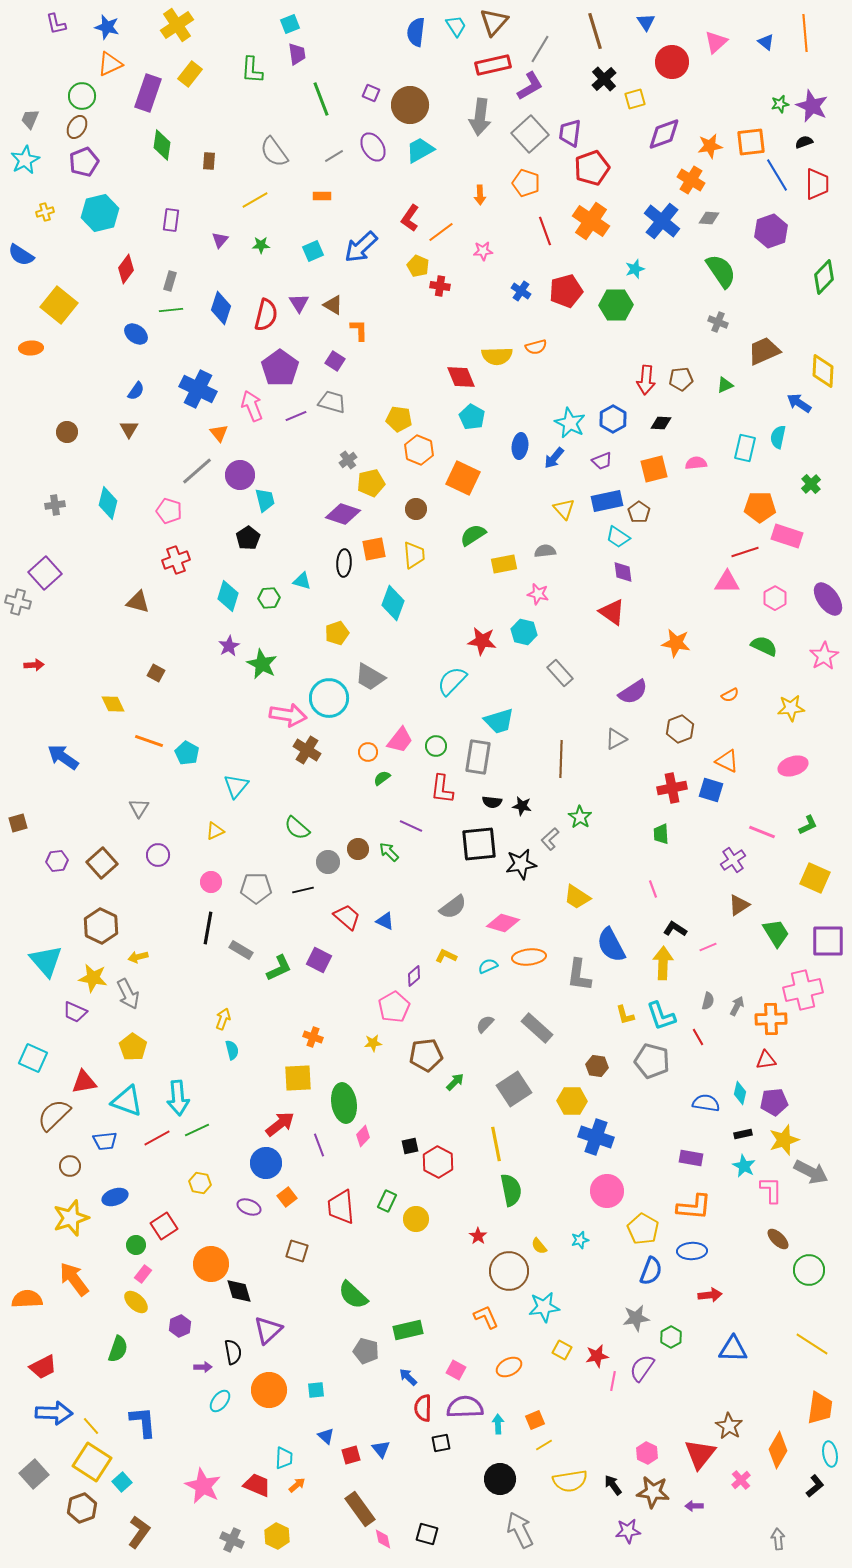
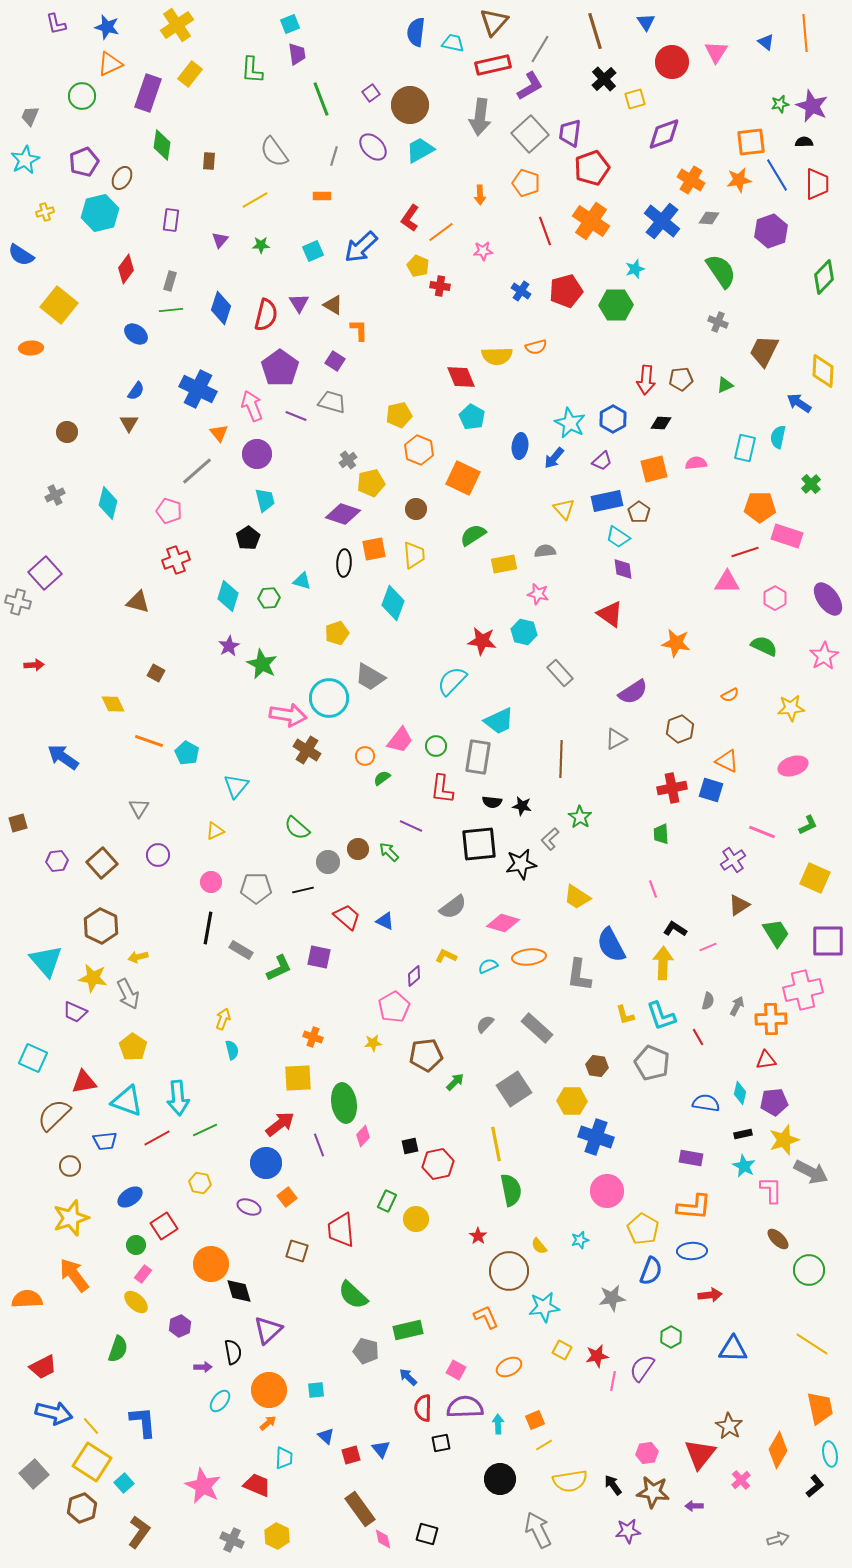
cyan trapezoid at (456, 26): moved 3 px left, 17 px down; rotated 45 degrees counterclockwise
pink triangle at (716, 42): moved 10 px down; rotated 15 degrees counterclockwise
purple square at (371, 93): rotated 30 degrees clockwise
gray trapezoid at (30, 119): moved 3 px up
brown ellipse at (77, 127): moved 45 px right, 51 px down
black semicircle at (804, 142): rotated 18 degrees clockwise
orange star at (710, 146): moved 29 px right, 34 px down
purple ellipse at (373, 147): rotated 12 degrees counterclockwise
gray line at (334, 156): rotated 42 degrees counterclockwise
brown trapezoid at (764, 351): rotated 40 degrees counterclockwise
purple line at (296, 416): rotated 45 degrees clockwise
yellow pentagon at (399, 419): moved 4 px up; rotated 20 degrees counterclockwise
brown triangle at (129, 429): moved 6 px up
purple trapezoid at (602, 461): rotated 20 degrees counterclockwise
purple circle at (240, 475): moved 17 px right, 21 px up
gray cross at (55, 505): moved 10 px up; rotated 18 degrees counterclockwise
purple diamond at (623, 572): moved 3 px up
red triangle at (612, 612): moved 2 px left, 2 px down
cyan trapezoid at (499, 721): rotated 8 degrees counterclockwise
orange circle at (368, 752): moved 3 px left, 4 px down
purple square at (319, 960): moved 3 px up; rotated 15 degrees counterclockwise
gray pentagon at (652, 1061): moved 2 px down; rotated 8 degrees clockwise
green line at (197, 1130): moved 8 px right
red hexagon at (438, 1162): moved 2 px down; rotated 20 degrees clockwise
blue ellipse at (115, 1197): moved 15 px right; rotated 15 degrees counterclockwise
red trapezoid at (341, 1207): moved 23 px down
orange arrow at (74, 1279): moved 4 px up
gray star at (636, 1318): moved 24 px left, 20 px up
orange trapezoid at (820, 1408): rotated 20 degrees counterclockwise
blue arrow at (54, 1413): rotated 12 degrees clockwise
pink hexagon at (647, 1453): rotated 25 degrees clockwise
cyan square at (122, 1482): moved 2 px right, 1 px down
orange arrow at (297, 1485): moved 29 px left, 62 px up
gray arrow at (520, 1530): moved 18 px right
gray arrow at (778, 1539): rotated 80 degrees clockwise
